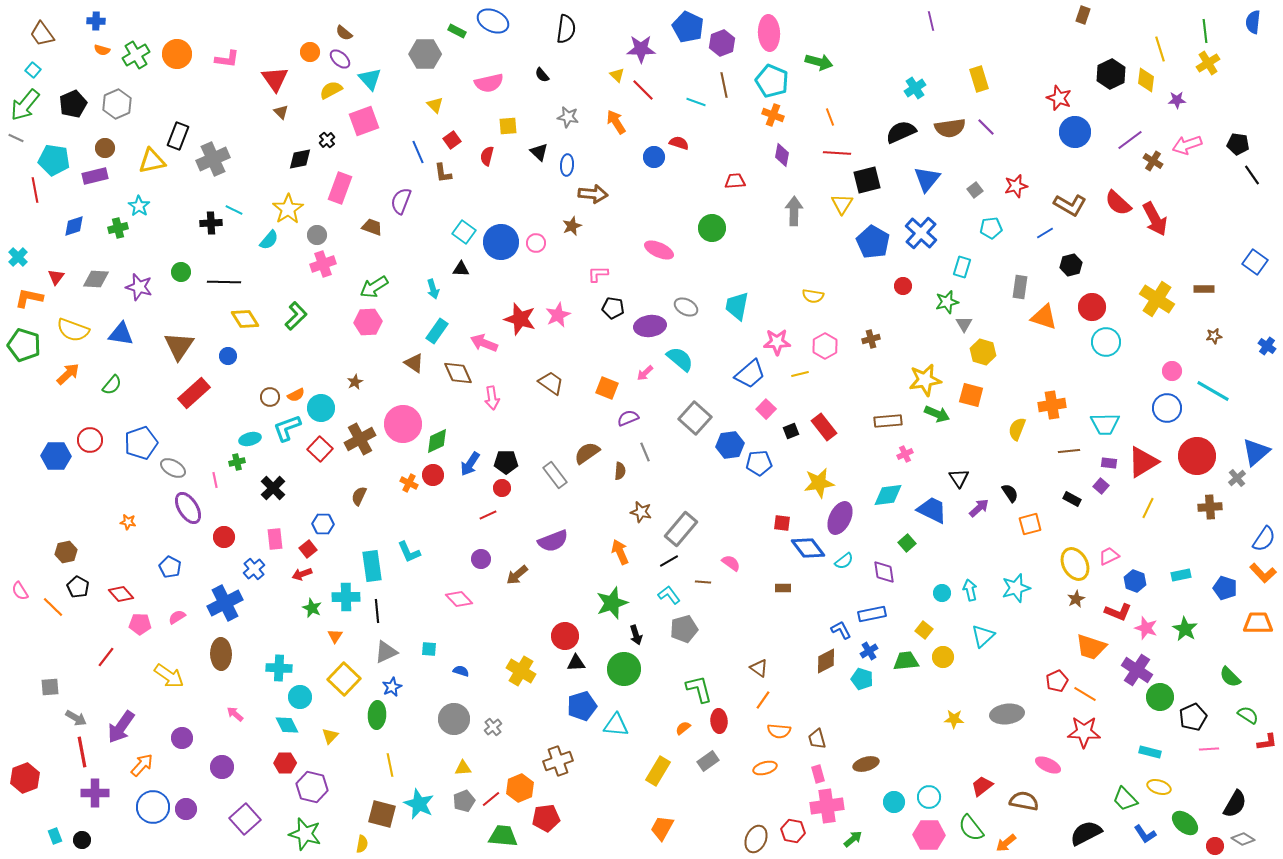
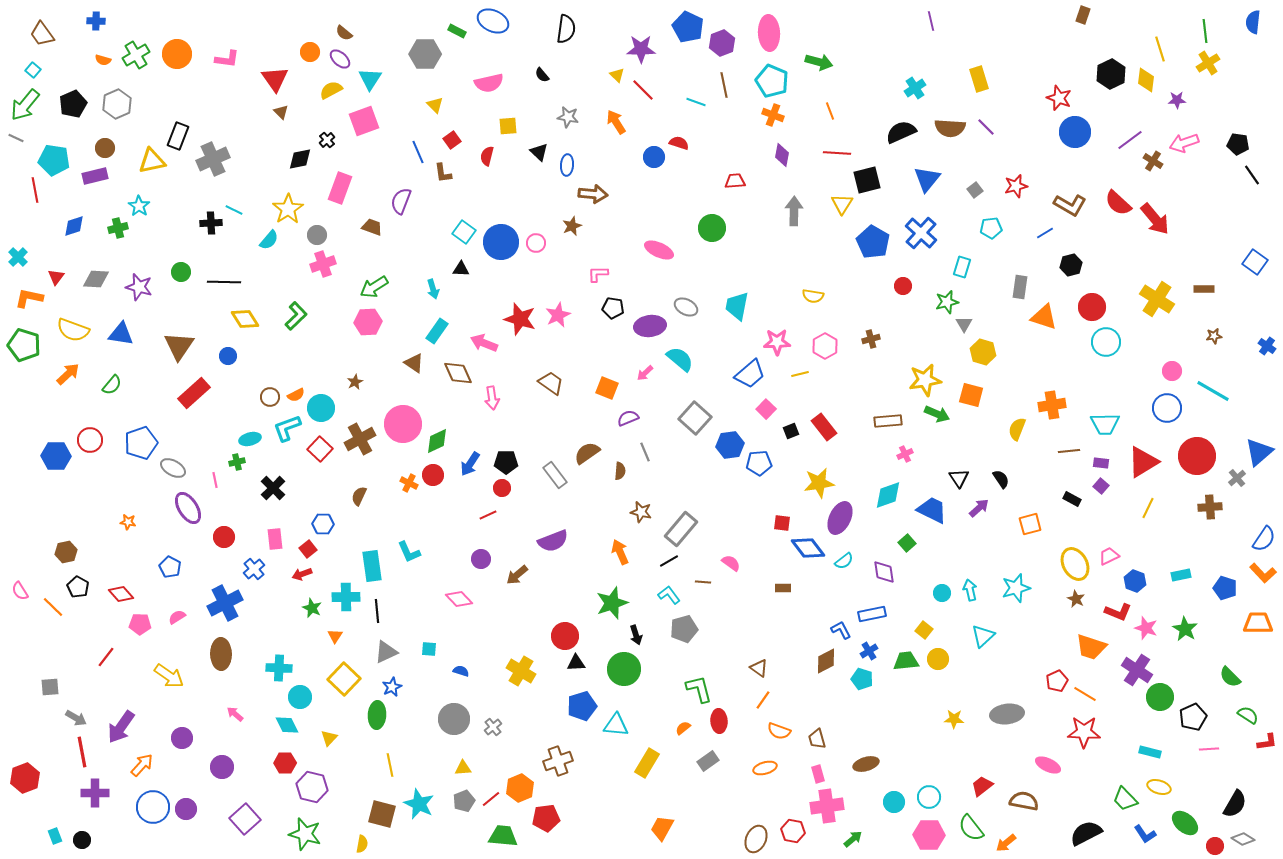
orange semicircle at (102, 50): moved 1 px right, 10 px down
cyan triangle at (370, 79): rotated 15 degrees clockwise
orange line at (830, 117): moved 6 px up
brown semicircle at (950, 128): rotated 12 degrees clockwise
pink arrow at (1187, 145): moved 3 px left, 2 px up
red arrow at (1155, 219): rotated 12 degrees counterclockwise
blue triangle at (1256, 452): moved 3 px right
purple rectangle at (1109, 463): moved 8 px left
black semicircle at (1010, 493): moved 9 px left, 14 px up
cyan diamond at (888, 495): rotated 12 degrees counterclockwise
brown star at (1076, 599): rotated 18 degrees counterclockwise
yellow circle at (943, 657): moved 5 px left, 2 px down
orange semicircle at (779, 731): rotated 15 degrees clockwise
yellow triangle at (330, 736): moved 1 px left, 2 px down
yellow rectangle at (658, 771): moved 11 px left, 8 px up
